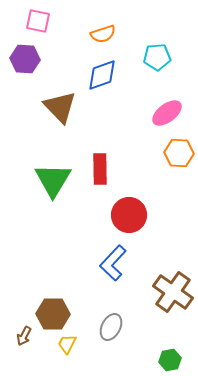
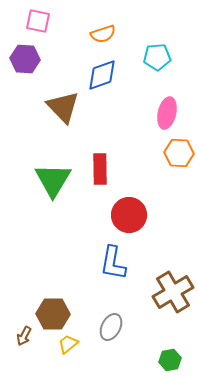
brown triangle: moved 3 px right
pink ellipse: rotated 40 degrees counterclockwise
blue L-shape: rotated 33 degrees counterclockwise
brown cross: rotated 24 degrees clockwise
yellow trapezoid: moved 1 px right; rotated 25 degrees clockwise
